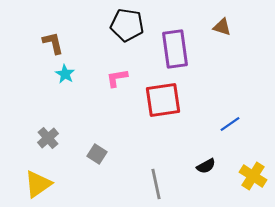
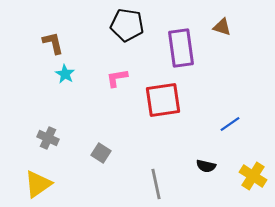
purple rectangle: moved 6 px right, 1 px up
gray cross: rotated 25 degrees counterclockwise
gray square: moved 4 px right, 1 px up
black semicircle: rotated 42 degrees clockwise
